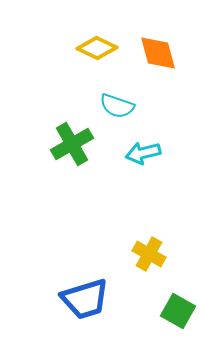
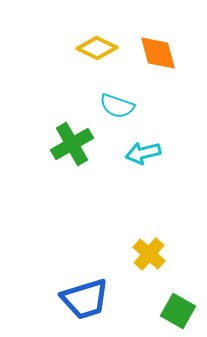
yellow cross: rotated 12 degrees clockwise
